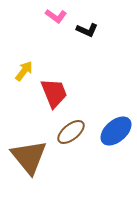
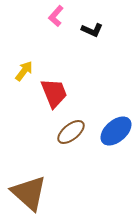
pink L-shape: rotated 95 degrees clockwise
black L-shape: moved 5 px right
brown triangle: moved 36 px down; rotated 9 degrees counterclockwise
